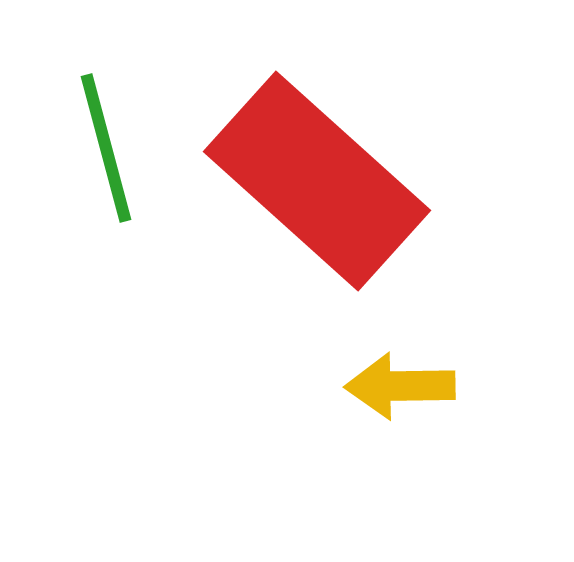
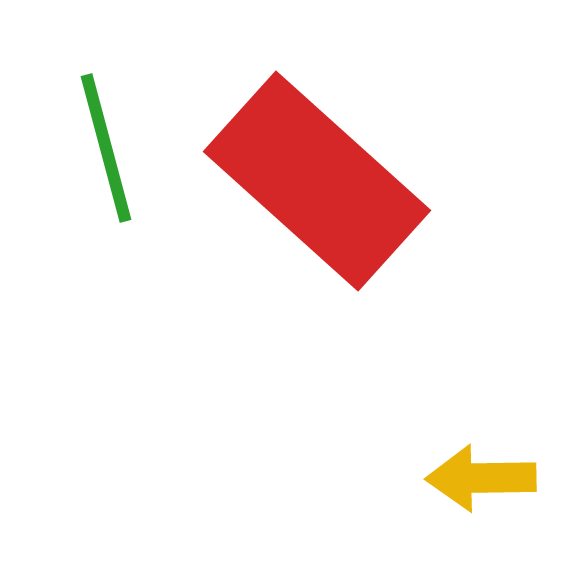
yellow arrow: moved 81 px right, 92 px down
